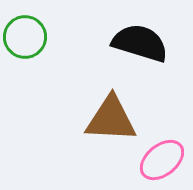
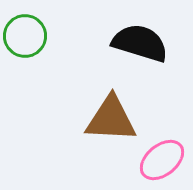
green circle: moved 1 px up
